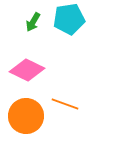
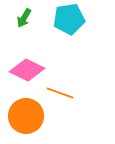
green arrow: moved 9 px left, 4 px up
orange line: moved 5 px left, 11 px up
